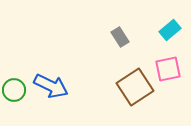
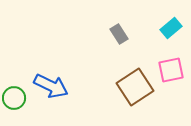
cyan rectangle: moved 1 px right, 2 px up
gray rectangle: moved 1 px left, 3 px up
pink square: moved 3 px right, 1 px down
green circle: moved 8 px down
